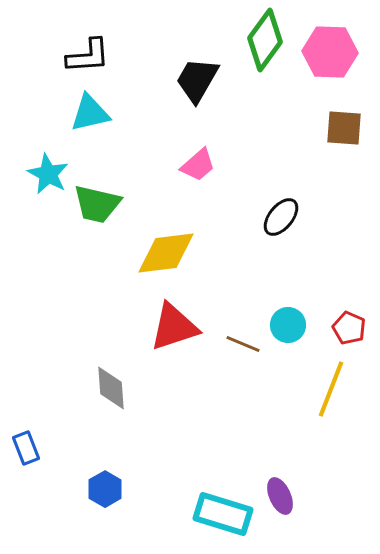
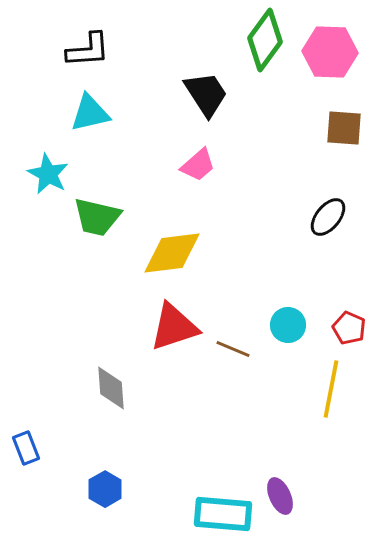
black L-shape: moved 6 px up
black trapezoid: moved 9 px right, 14 px down; rotated 117 degrees clockwise
green trapezoid: moved 13 px down
black ellipse: moved 47 px right
yellow diamond: moved 6 px right
brown line: moved 10 px left, 5 px down
yellow line: rotated 10 degrees counterclockwise
cyan rectangle: rotated 12 degrees counterclockwise
